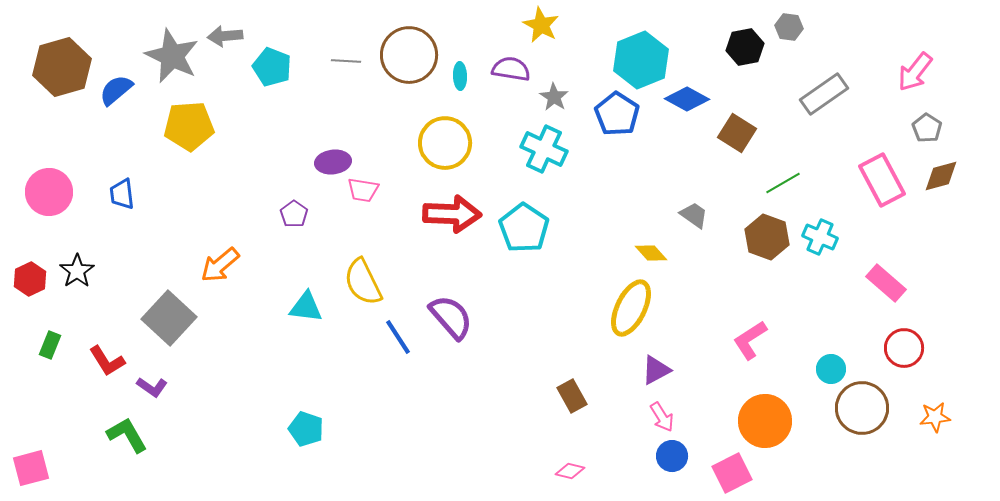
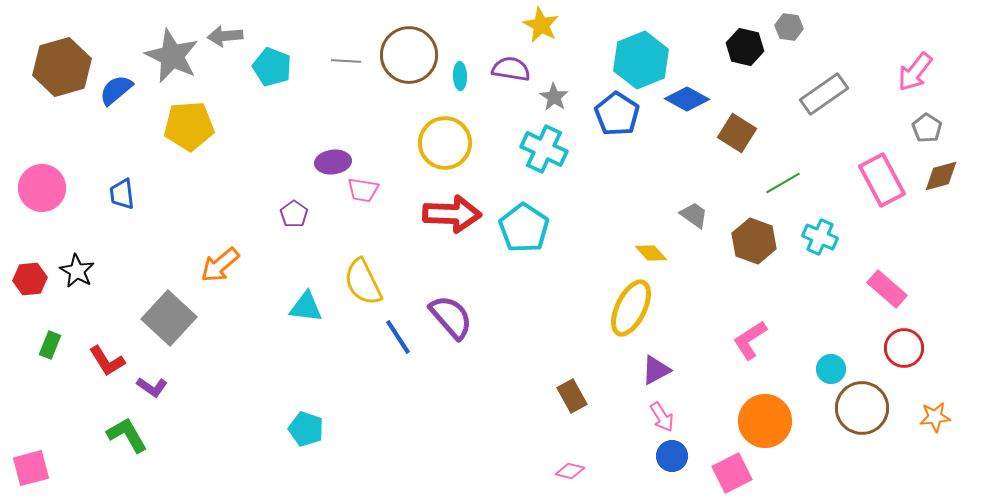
black hexagon at (745, 47): rotated 24 degrees clockwise
pink circle at (49, 192): moved 7 px left, 4 px up
brown hexagon at (767, 237): moved 13 px left, 4 px down
black star at (77, 271): rotated 8 degrees counterclockwise
red hexagon at (30, 279): rotated 20 degrees clockwise
pink rectangle at (886, 283): moved 1 px right, 6 px down
